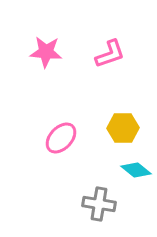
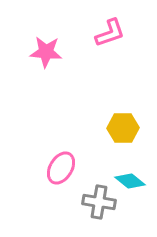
pink L-shape: moved 21 px up
pink ellipse: moved 30 px down; rotated 12 degrees counterclockwise
cyan diamond: moved 6 px left, 11 px down
gray cross: moved 2 px up
